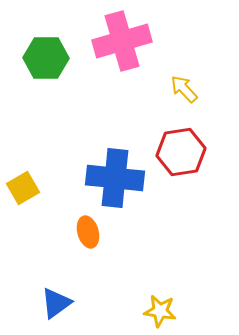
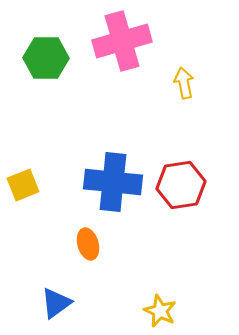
yellow arrow: moved 6 px up; rotated 32 degrees clockwise
red hexagon: moved 33 px down
blue cross: moved 2 px left, 4 px down
yellow square: moved 3 px up; rotated 8 degrees clockwise
orange ellipse: moved 12 px down
yellow star: rotated 16 degrees clockwise
